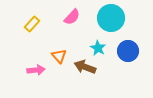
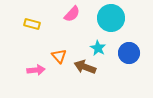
pink semicircle: moved 3 px up
yellow rectangle: rotated 63 degrees clockwise
blue circle: moved 1 px right, 2 px down
